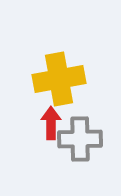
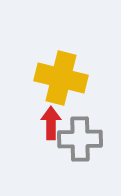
yellow cross: moved 2 px right, 1 px up; rotated 24 degrees clockwise
